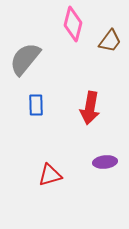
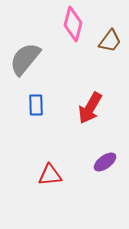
red arrow: rotated 20 degrees clockwise
purple ellipse: rotated 30 degrees counterclockwise
red triangle: rotated 10 degrees clockwise
